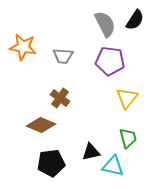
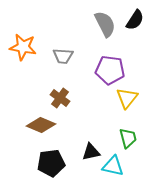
purple pentagon: moved 9 px down
